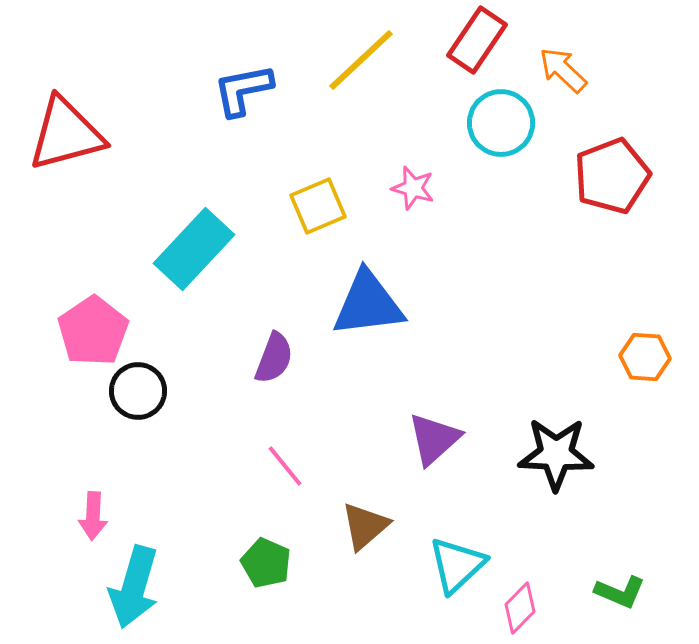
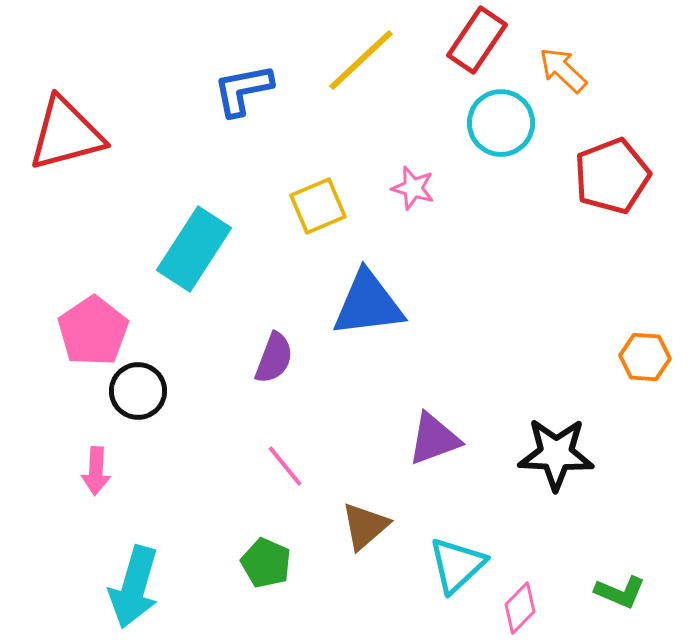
cyan rectangle: rotated 10 degrees counterclockwise
purple triangle: rotated 22 degrees clockwise
pink arrow: moved 3 px right, 45 px up
